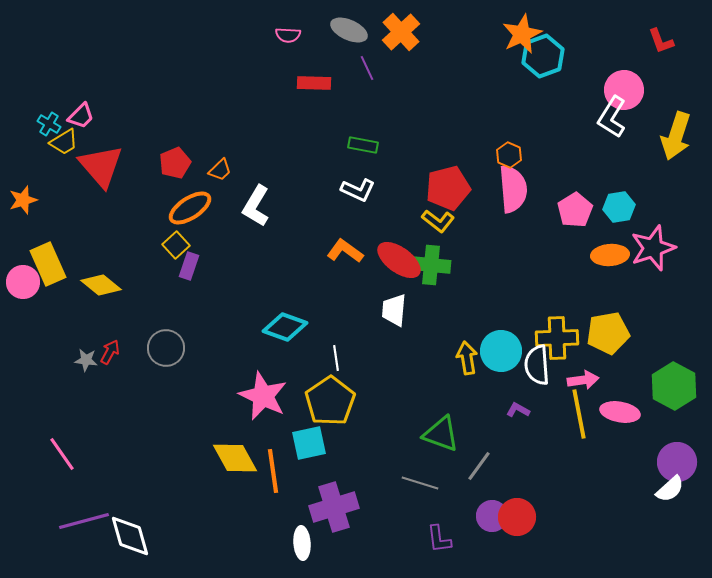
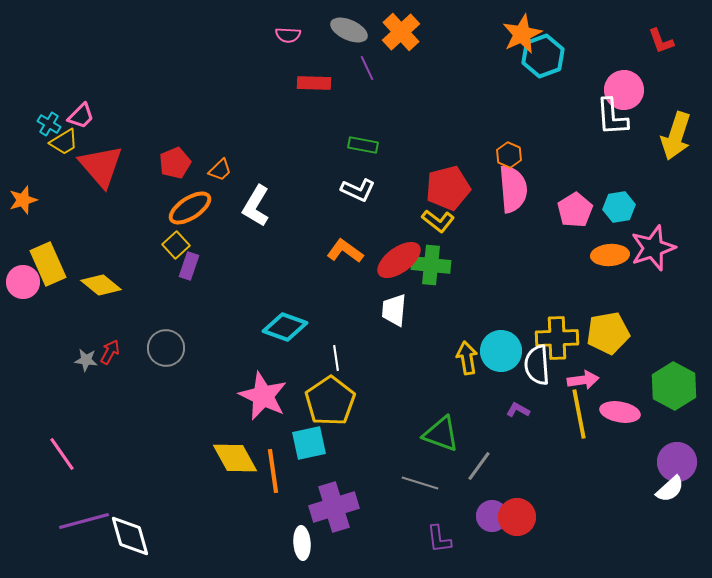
white L-shape at (612, 117): rotated 36 degrees counterclockwise
red ellipse at (399, 260): rotated 72 degrees counterclockwise
